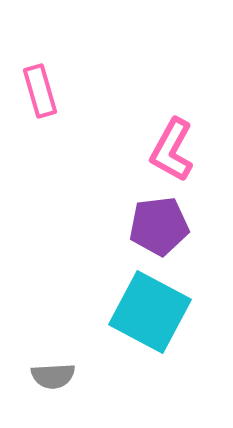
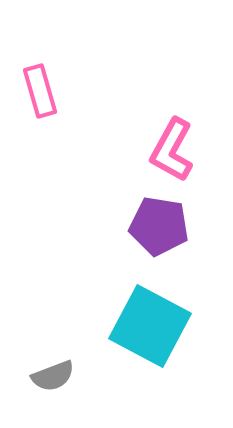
purple pentagon: rotated 16 degrees clockwise
cyan square: moved 14 px down
gray semicircle: rotated 18 degrees counterclockwise
